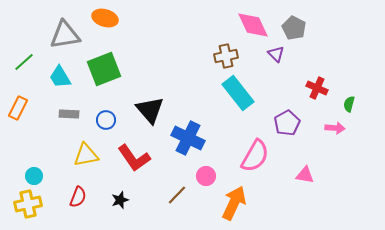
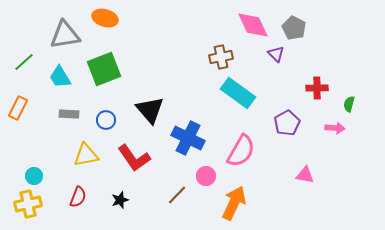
brown cross: moved 5 px left, 1 px down
red cross: rotated 25 degrees counterclockwise
cyan rectangle: rotated 16 degrees counterclockwise
pink semicircle: moved 14 px left, 5 px up
